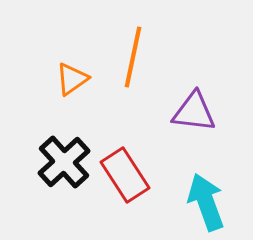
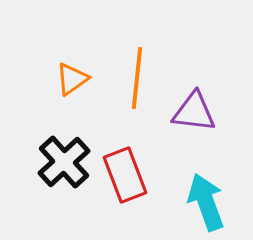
orange line: moved 4 px right, 21 px down; rotated 6 degrees counterclockwise
red rectangle: rotated 12 degrees clockwise
